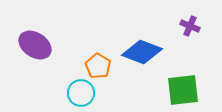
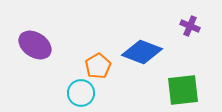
orange pentagon: rotated 10 degrees clockwise
